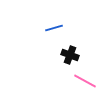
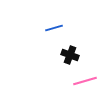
pink line: rotated 45 degrees counterclockwise
